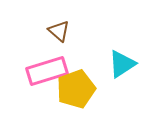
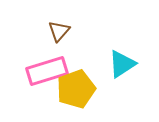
brown triangle: rotated 30 degrees clockwise
